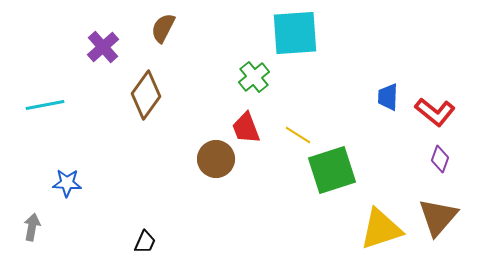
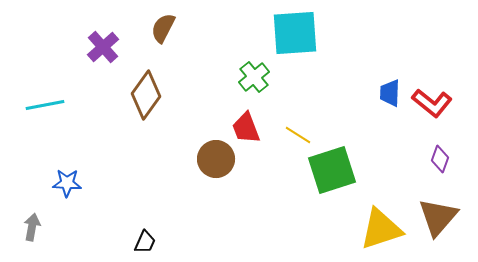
blue trapezoid: moved 2 px right, 4 px up
red L-shape: moved 3 px left, 9 px up
